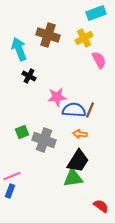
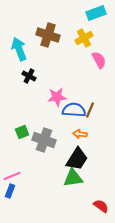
black trapezoid: moved 1 px left, 2 px up
